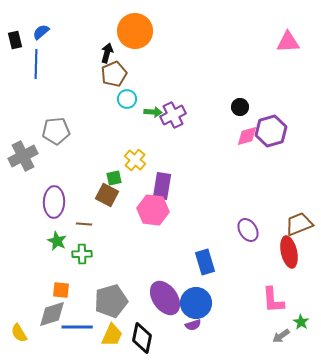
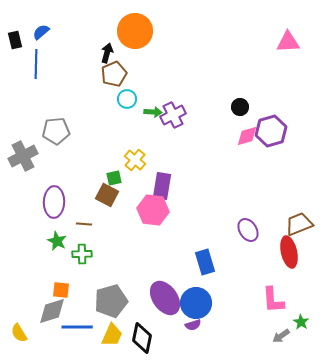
gray diamond at (52, 314): moved 3 px up
